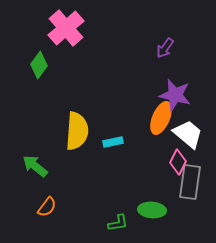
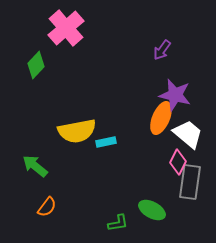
purple arrow: moved 3 px left, 2 px down
green diamond: moved 3 px left; rotated 8 degrees clockwise
yellow semicircle: rotated 75 degrees clockwise
cyan rectangle: moved 7 px left
green ellipse: rotated 24 degrees clockwise
